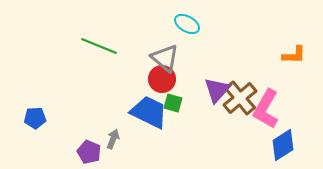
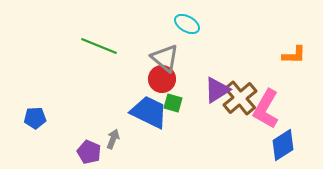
purple triangle: rotated 16 degrees clockwise
